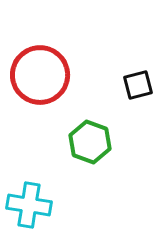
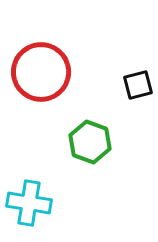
red circle: moved 1 px right, 3 px up
cyan cross: moved 2 px up
